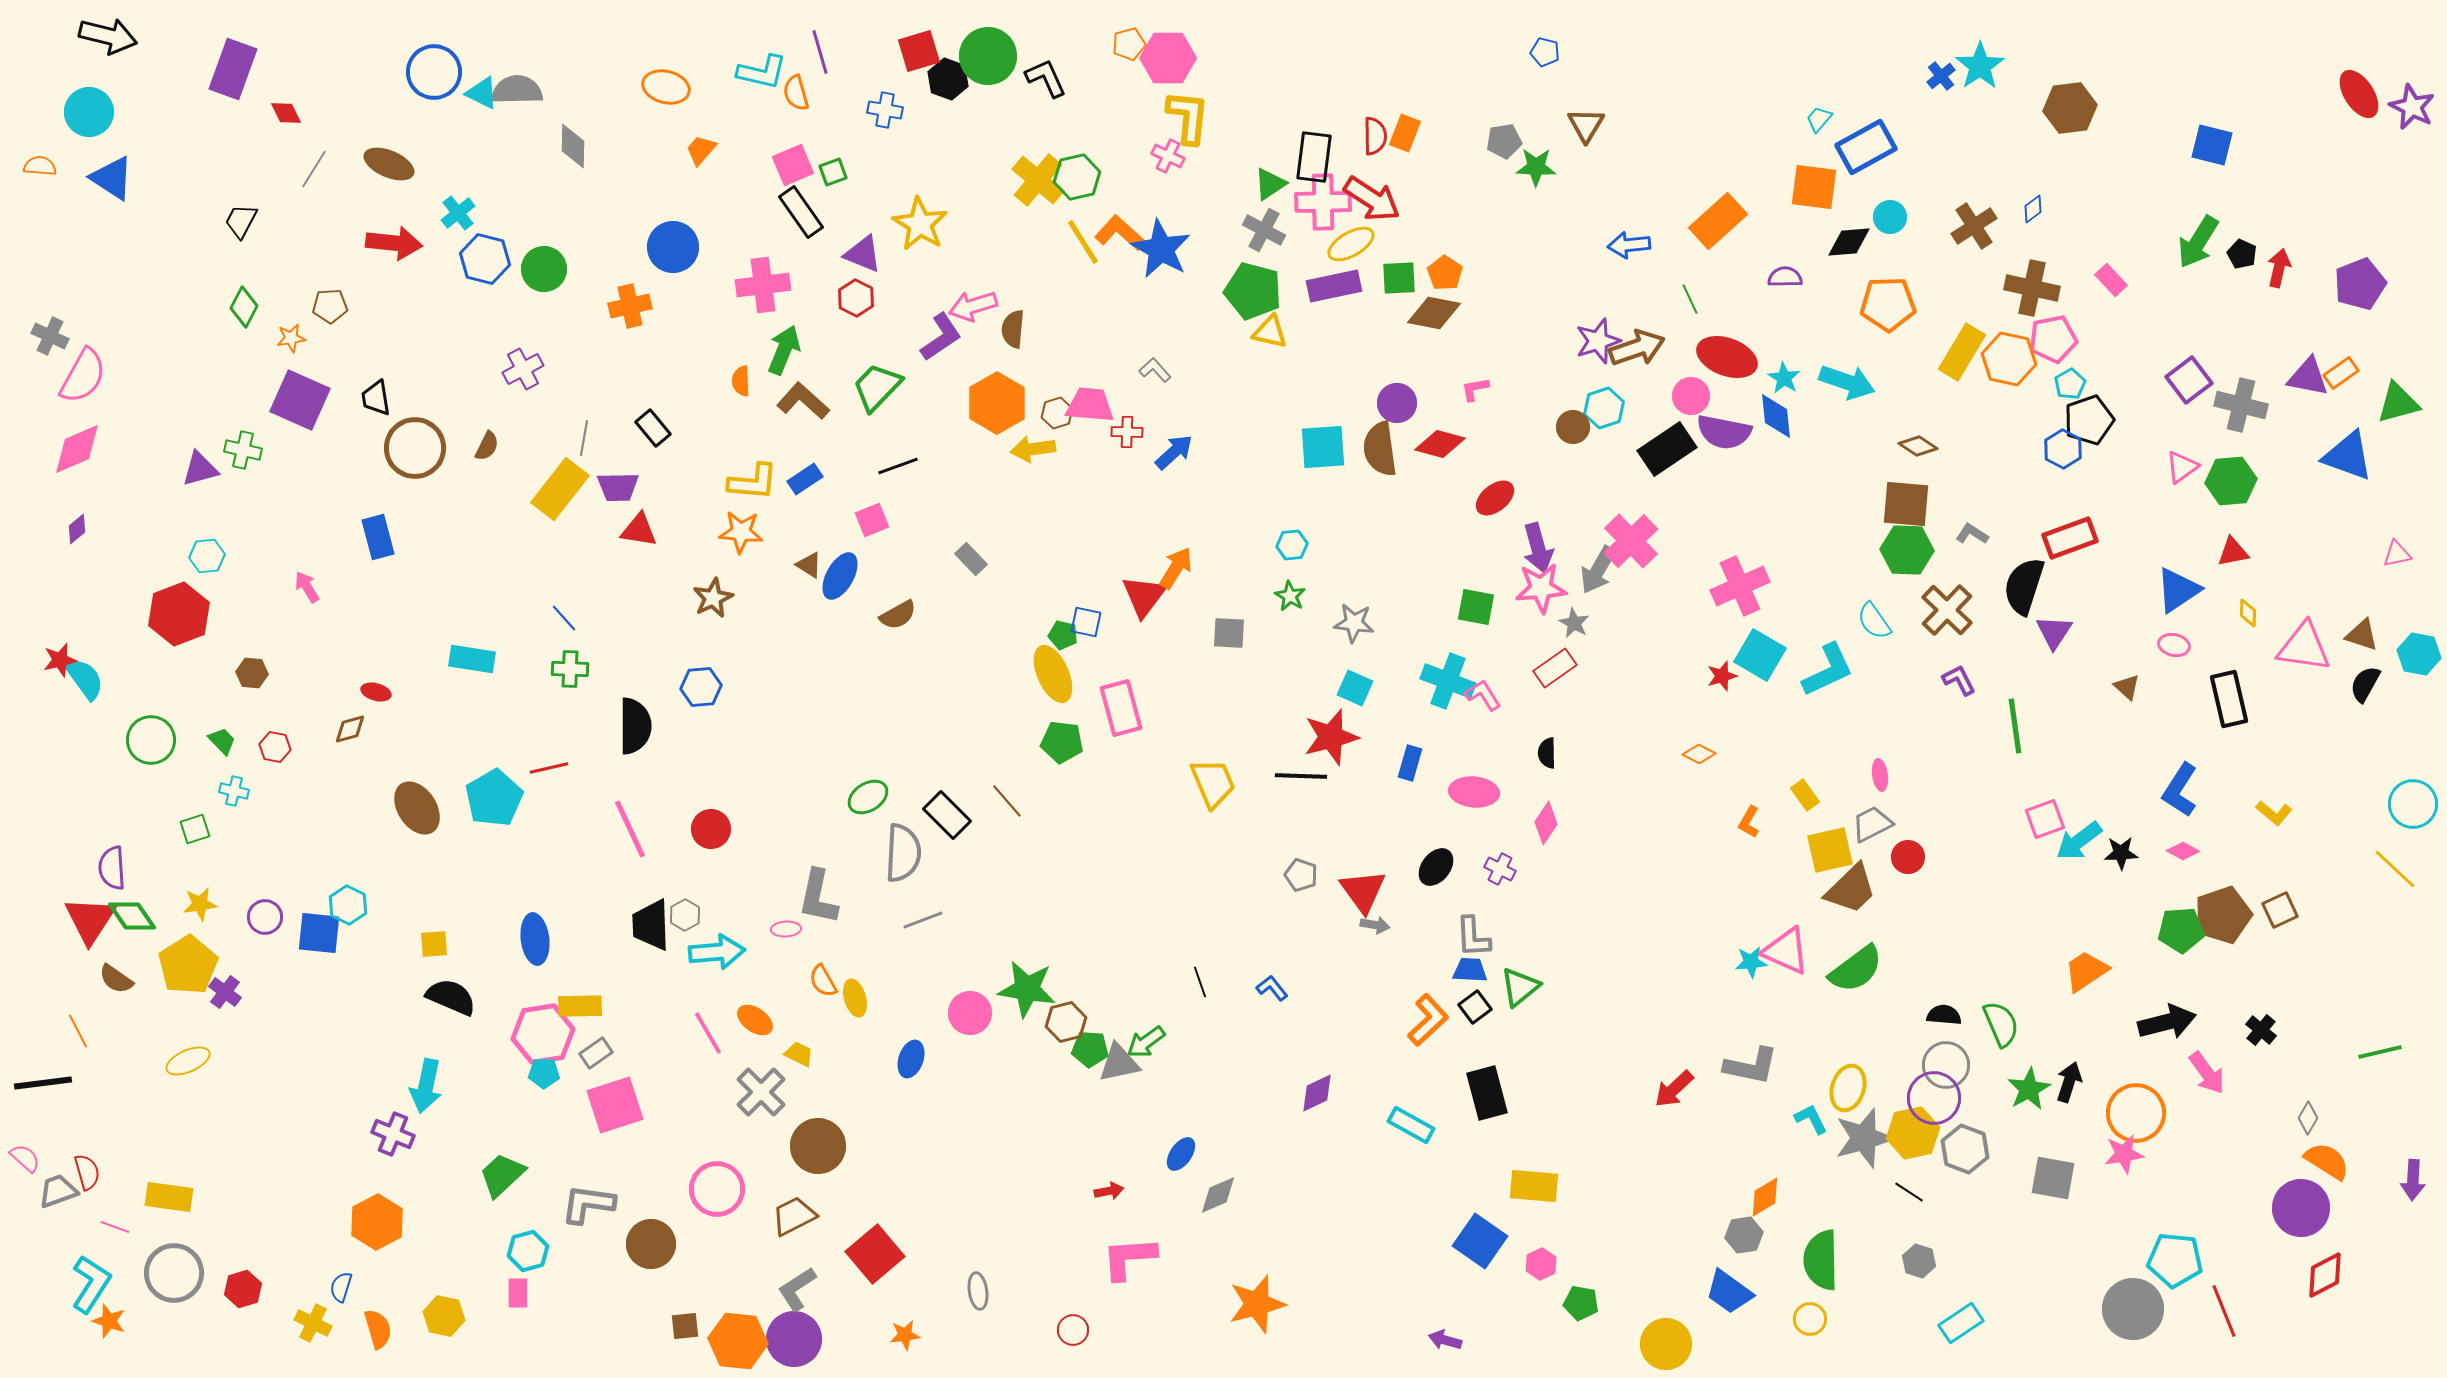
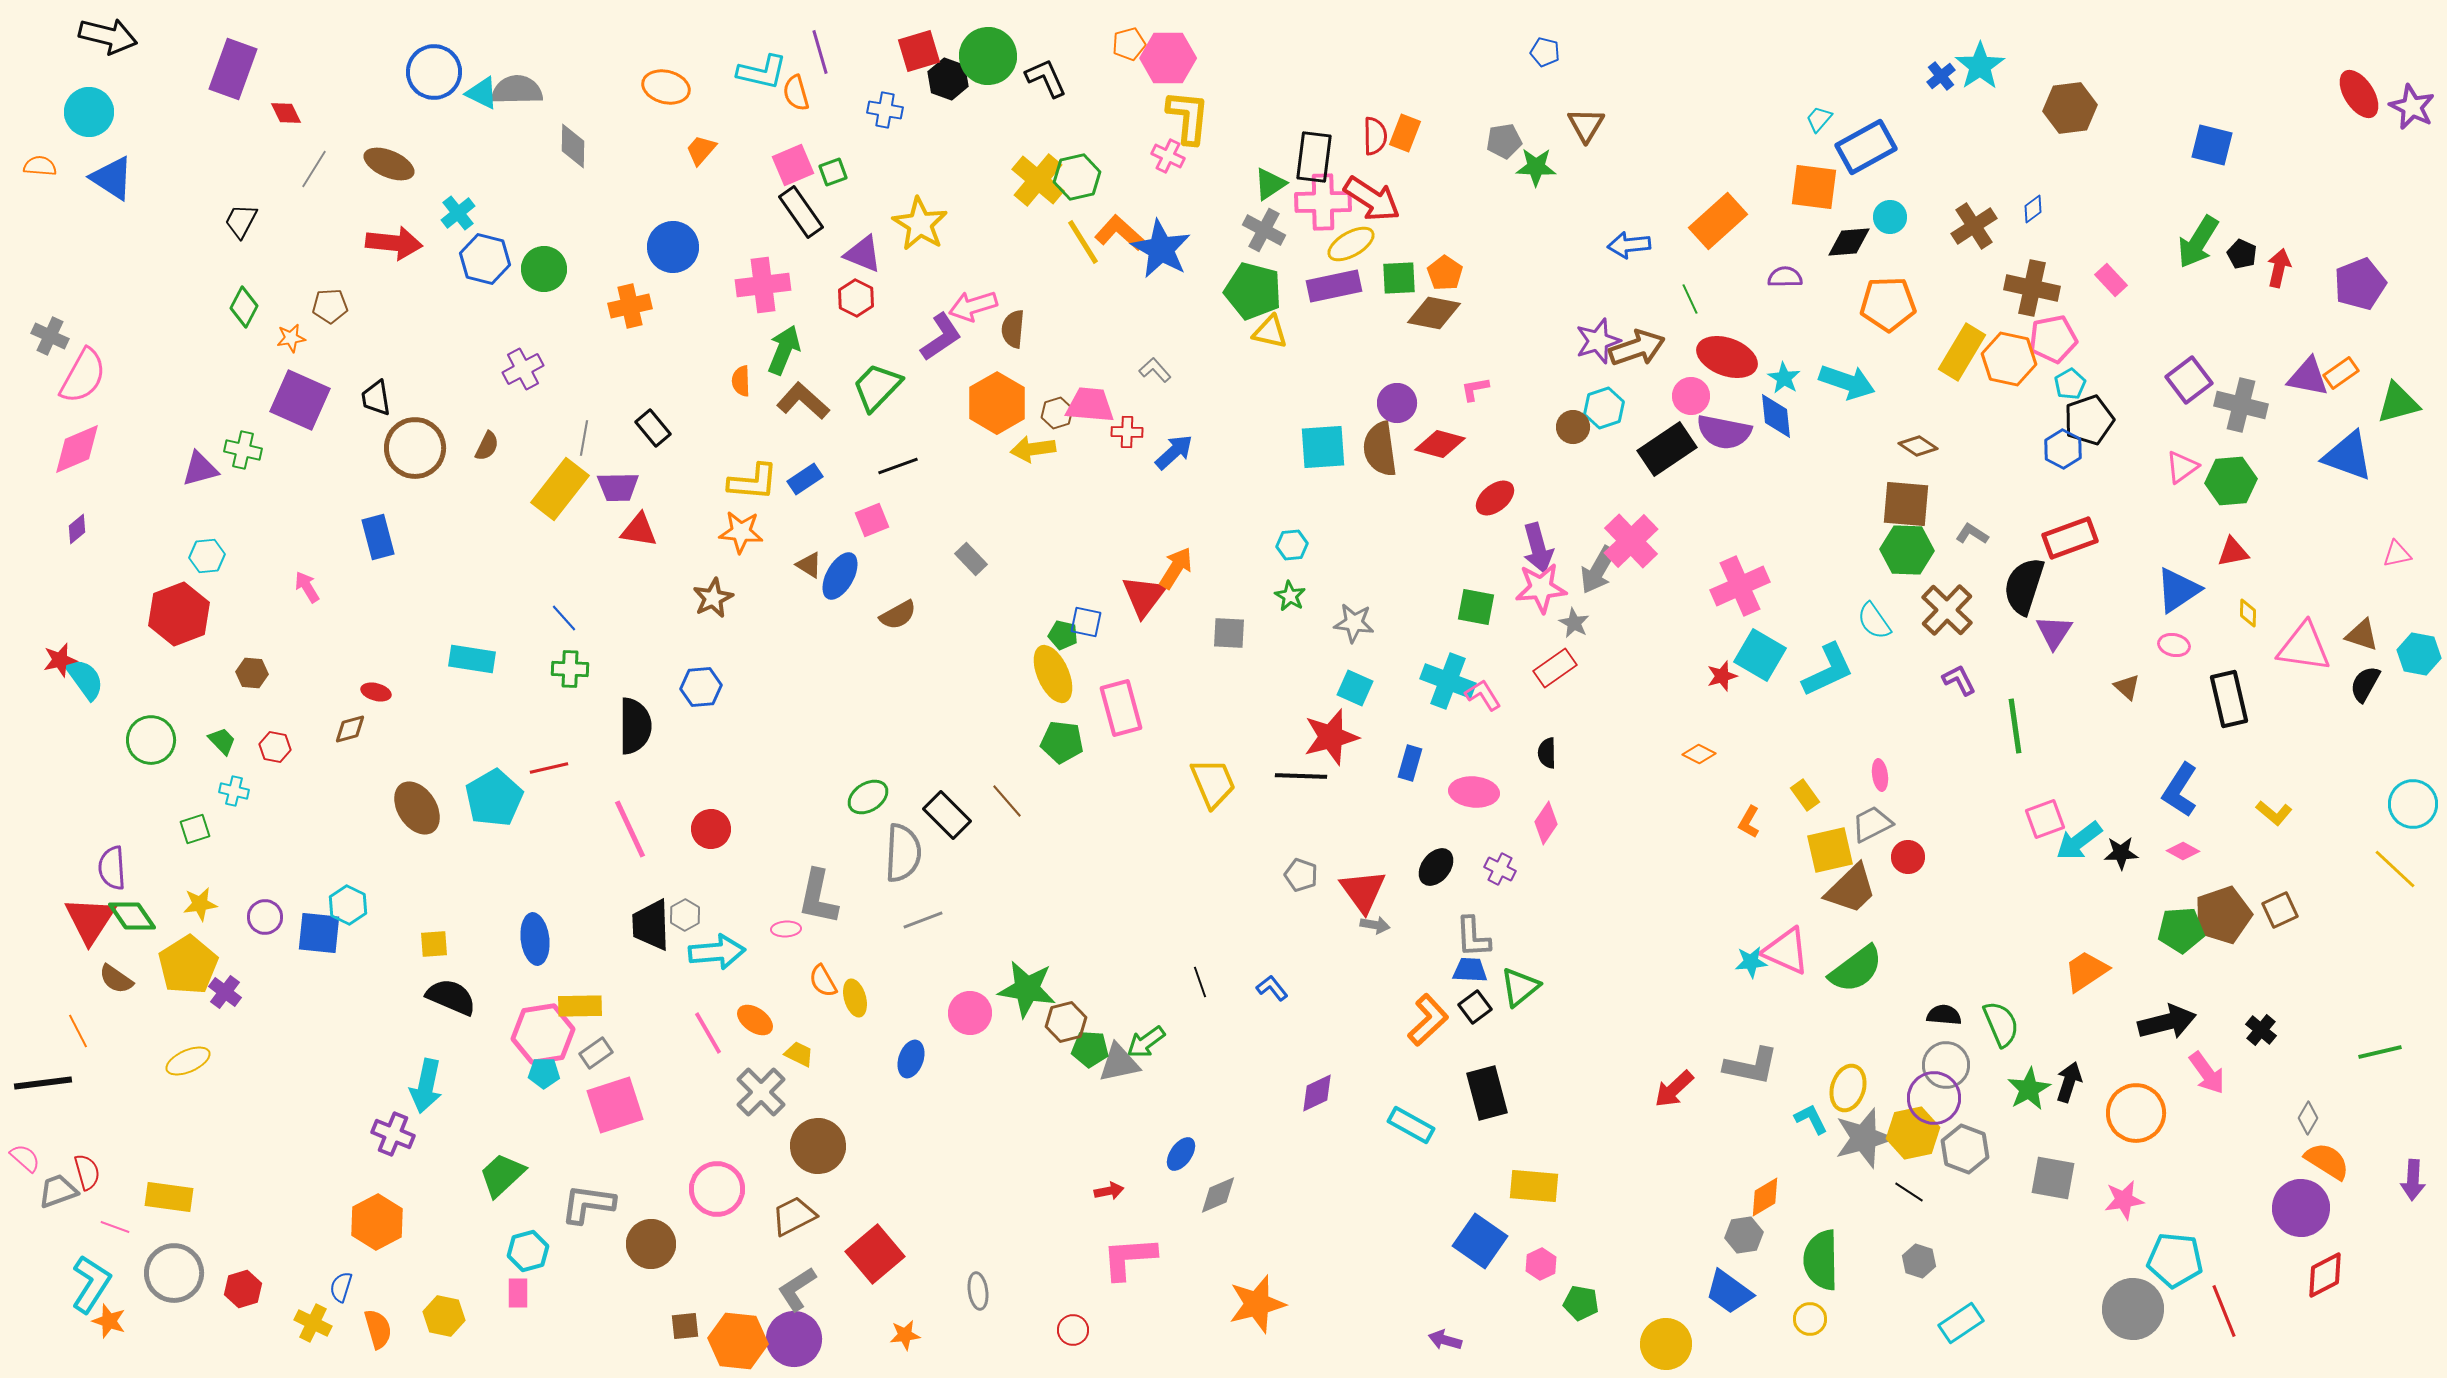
pink star at (2124, 1154): moved 46 px down
